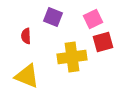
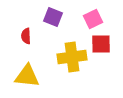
red square: moved 2 px left, 2 px down; rotated 15 degrees clockwise
yellow triangle: rotated 16 degrees counterclockwise
